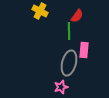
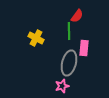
yellow cross: moved 4 px left, 27 px down
pink rectangle: moved 2 px up
pink star: moved 1 px right, 1 px up
